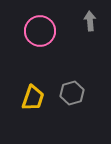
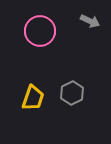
gray arrow: rotated 120 degrees clockwise
gray hexagon: rotated 10 degrees counterclockwise
